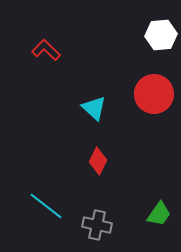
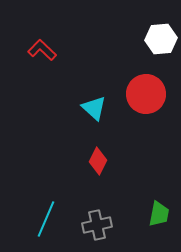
white hexagon: moved 4 px down
red L-shape: moved 4 px left
red circle: moved 8 px left
cyan line: moved 13 px down; rotated 75 degrees clockwise
green trapezoid: rotated 24 degrees counterclockwise
gray cross: rotated 24 degrees counterclockwise
